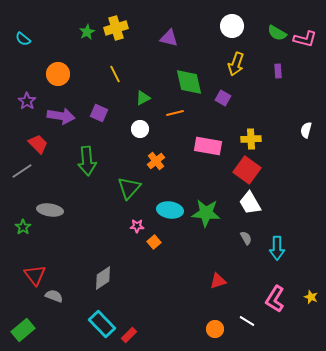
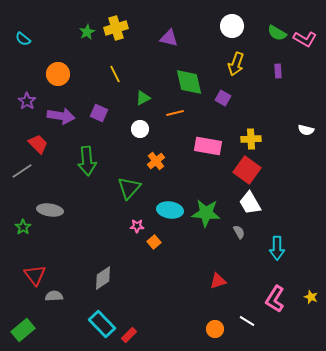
pink L-shape at (305, 39): rotated 15 degrees clockwise
white semicircle at (306, 130): rotated 91 degrees counterclockwise
gray semicircle at (246, 238): moved 7 px left, 6 px up
gray semicircle at (54, 296): rotated 24 degrees counterclockwise
